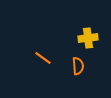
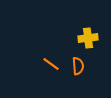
orange line: moved 8 px right, 6 px down
